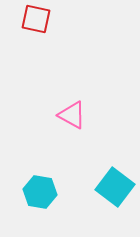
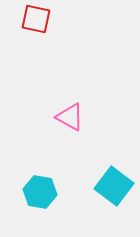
pink triangle: moved 2 px left, 2 px down
cyan square: moved 1 px left, 1 px up
